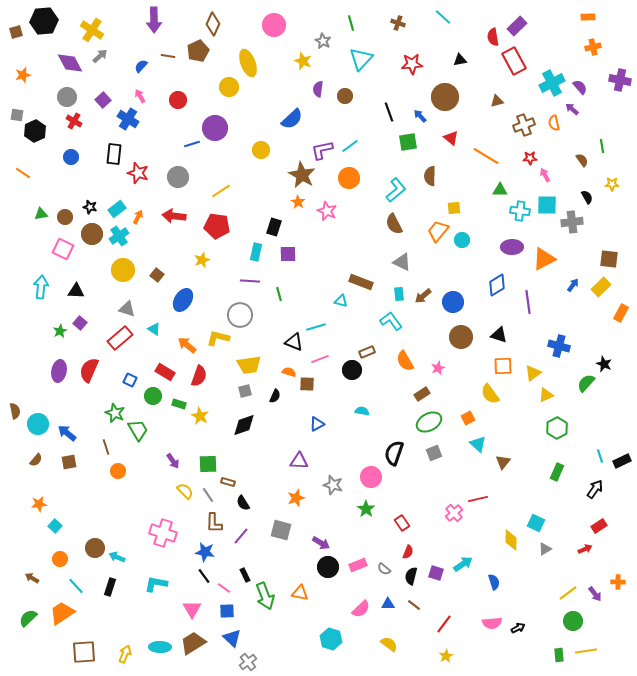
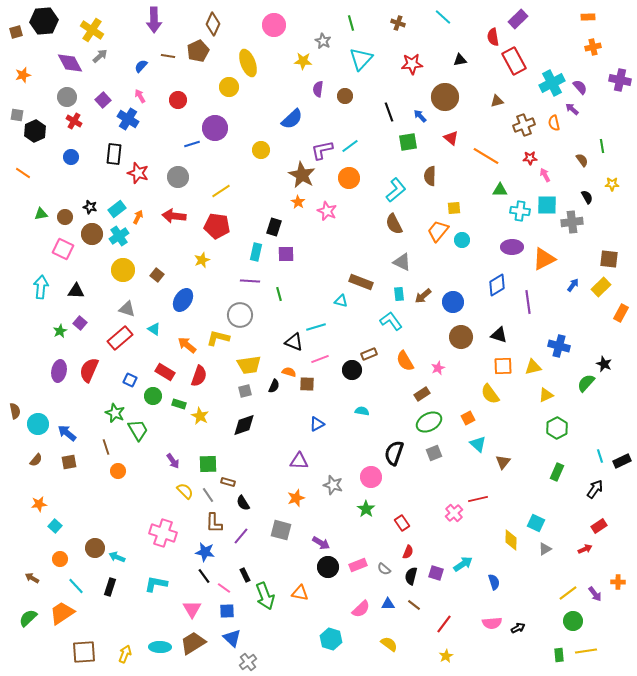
purple rectangle at (517, 26): moved 1 px right, 7 px up
yellow star at (303, 61): rotated 18 degrees counterclockwise
purple square at (288, 254): moved 2 px left
brown rectangle at (367, 352): moved 2 px right, 2 px down
yellow triangle at (533, 373): moved 6 px up; rotated 24 degrees clockwise
black semicircle at (275, 396): moved 1 px left, 10 px up
